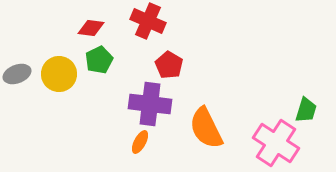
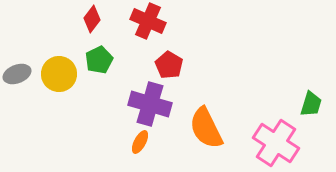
red diamond: moved 1 px right, 9 px up; rotated 60 degrees counterclockwise
purple cross: rotated 9 degrees clockwise
green trapezoid: moved 5 px right, 6 px up
